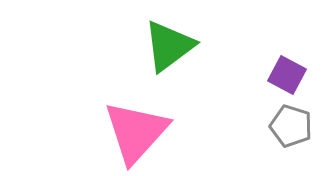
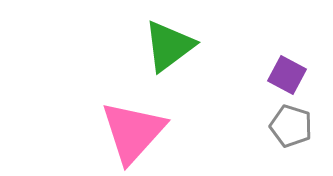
pink triangle: moved 3 px left
